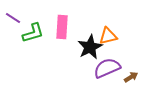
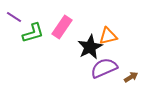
purple line: moved 1 px right, 1 px up
pink rectangle: rotated 30 degrees clockwise
purple semicircle: moved 3 px left
